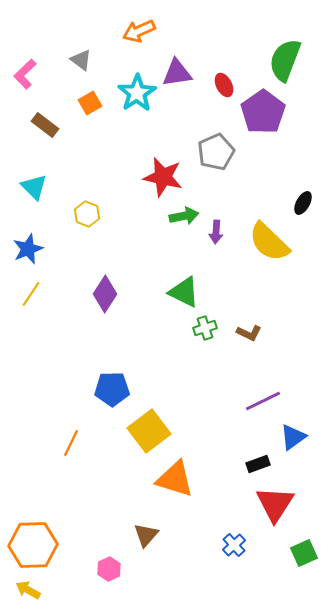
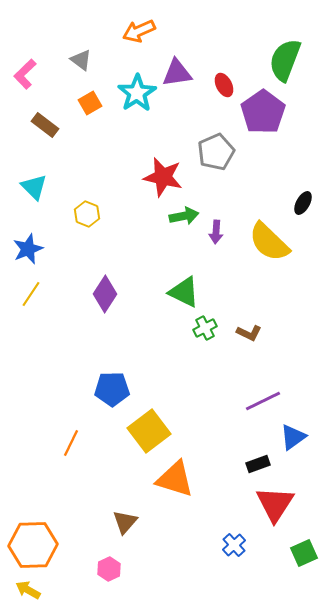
green cross: rotated 10 degrees counterclockwise
brown triangle: moved 21 px left, 13 px up
